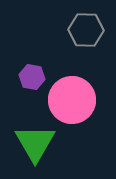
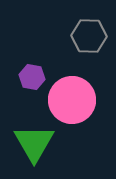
gray hexagon: moved 3 px right, 6 px down
green triangle: moved 1 px left
